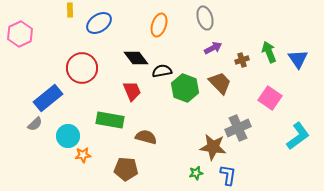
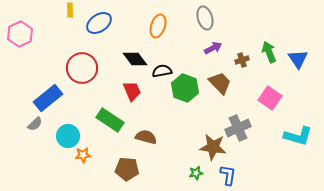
orange ellipse: moved 1 px left, 1 px down
black diamond: moved 1 px left, 1 px down
green rectangle: rotated 24 degrees clockwise
cyan L-shape: rotated 52 degrees clockwise
brown pentagon: moved 1 px right
